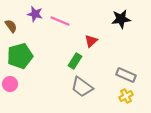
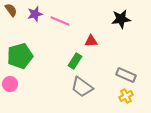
purple star: rotated 28 degrees counterclockwise
brown semicircle: moved 16 px up
red triangle: rotated 40 degrees clockwise
